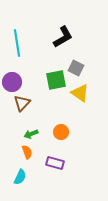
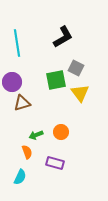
yellow triangle: rotated 18 degrees clockwise
brown triangle: rotated 30 degrees clockwise
green arrow: moved 5 px right, 1 px down
